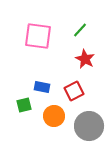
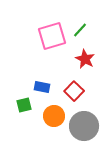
pink square: moved 14 px right; rotated 24 degrees counterclockwise
red square: rotated 18 degrees counterclockwise
gray circle: moved 5 px left
